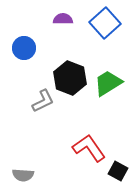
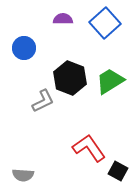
green trapezoid: moved 2 px right, 2 px up
